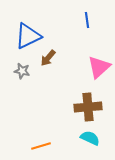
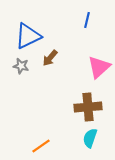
blue line: rotated 21 degrees clockwise
brown arrow: moved 2 px right
gray star: moved 1 px left, 5 px up
cyan semicircle: rotated 96 degrees counterclockwise
orange line: rotated 18 degrees counterclockwise
